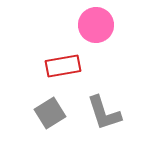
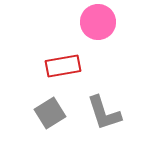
pink circle: moved 2 px right, 3 px up
